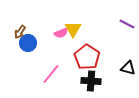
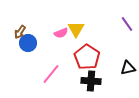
purple line: rotated 28 degrees clockwise
yellow triangle: moved 3 px right
black triangle: rotated 28 degrees counterclockwise
